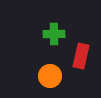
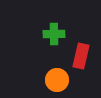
orange circle: moved 7 px right, 4 px down
